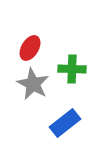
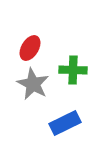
green cross: moved 1 px right, 1 px down
blue rectangle: rotated 12 degrees clockwise
